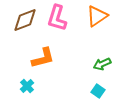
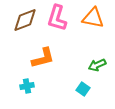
orange triangle: moved 4 px left, 2 px down; rotated 45 degrees clockwise
green arrow: moved 5 px left, 1 px down
cyan cross: rotated 32 degrees clockwise
cyan square: moved 15 px left, 2 px up
